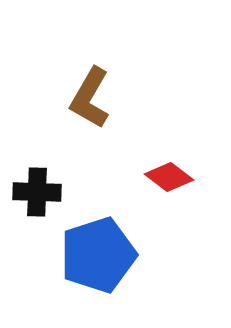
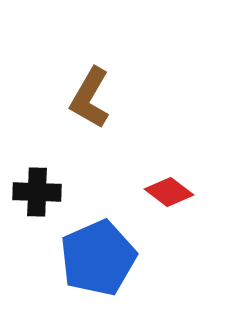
red diamond: moved 15 px down
blue pentagon: moved 3 px down; rotated 6 degrees counterclockwise
